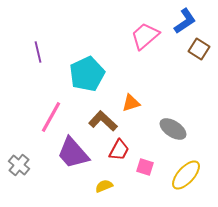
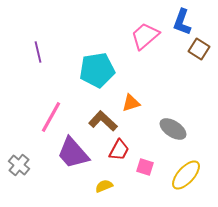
blue L-shape: moved 3 px left, 1 px down; rotated 144 degrees clockwise
cyan pentagon: moved 10 px right, 4 px up; rotated 16 degrees clockwise
